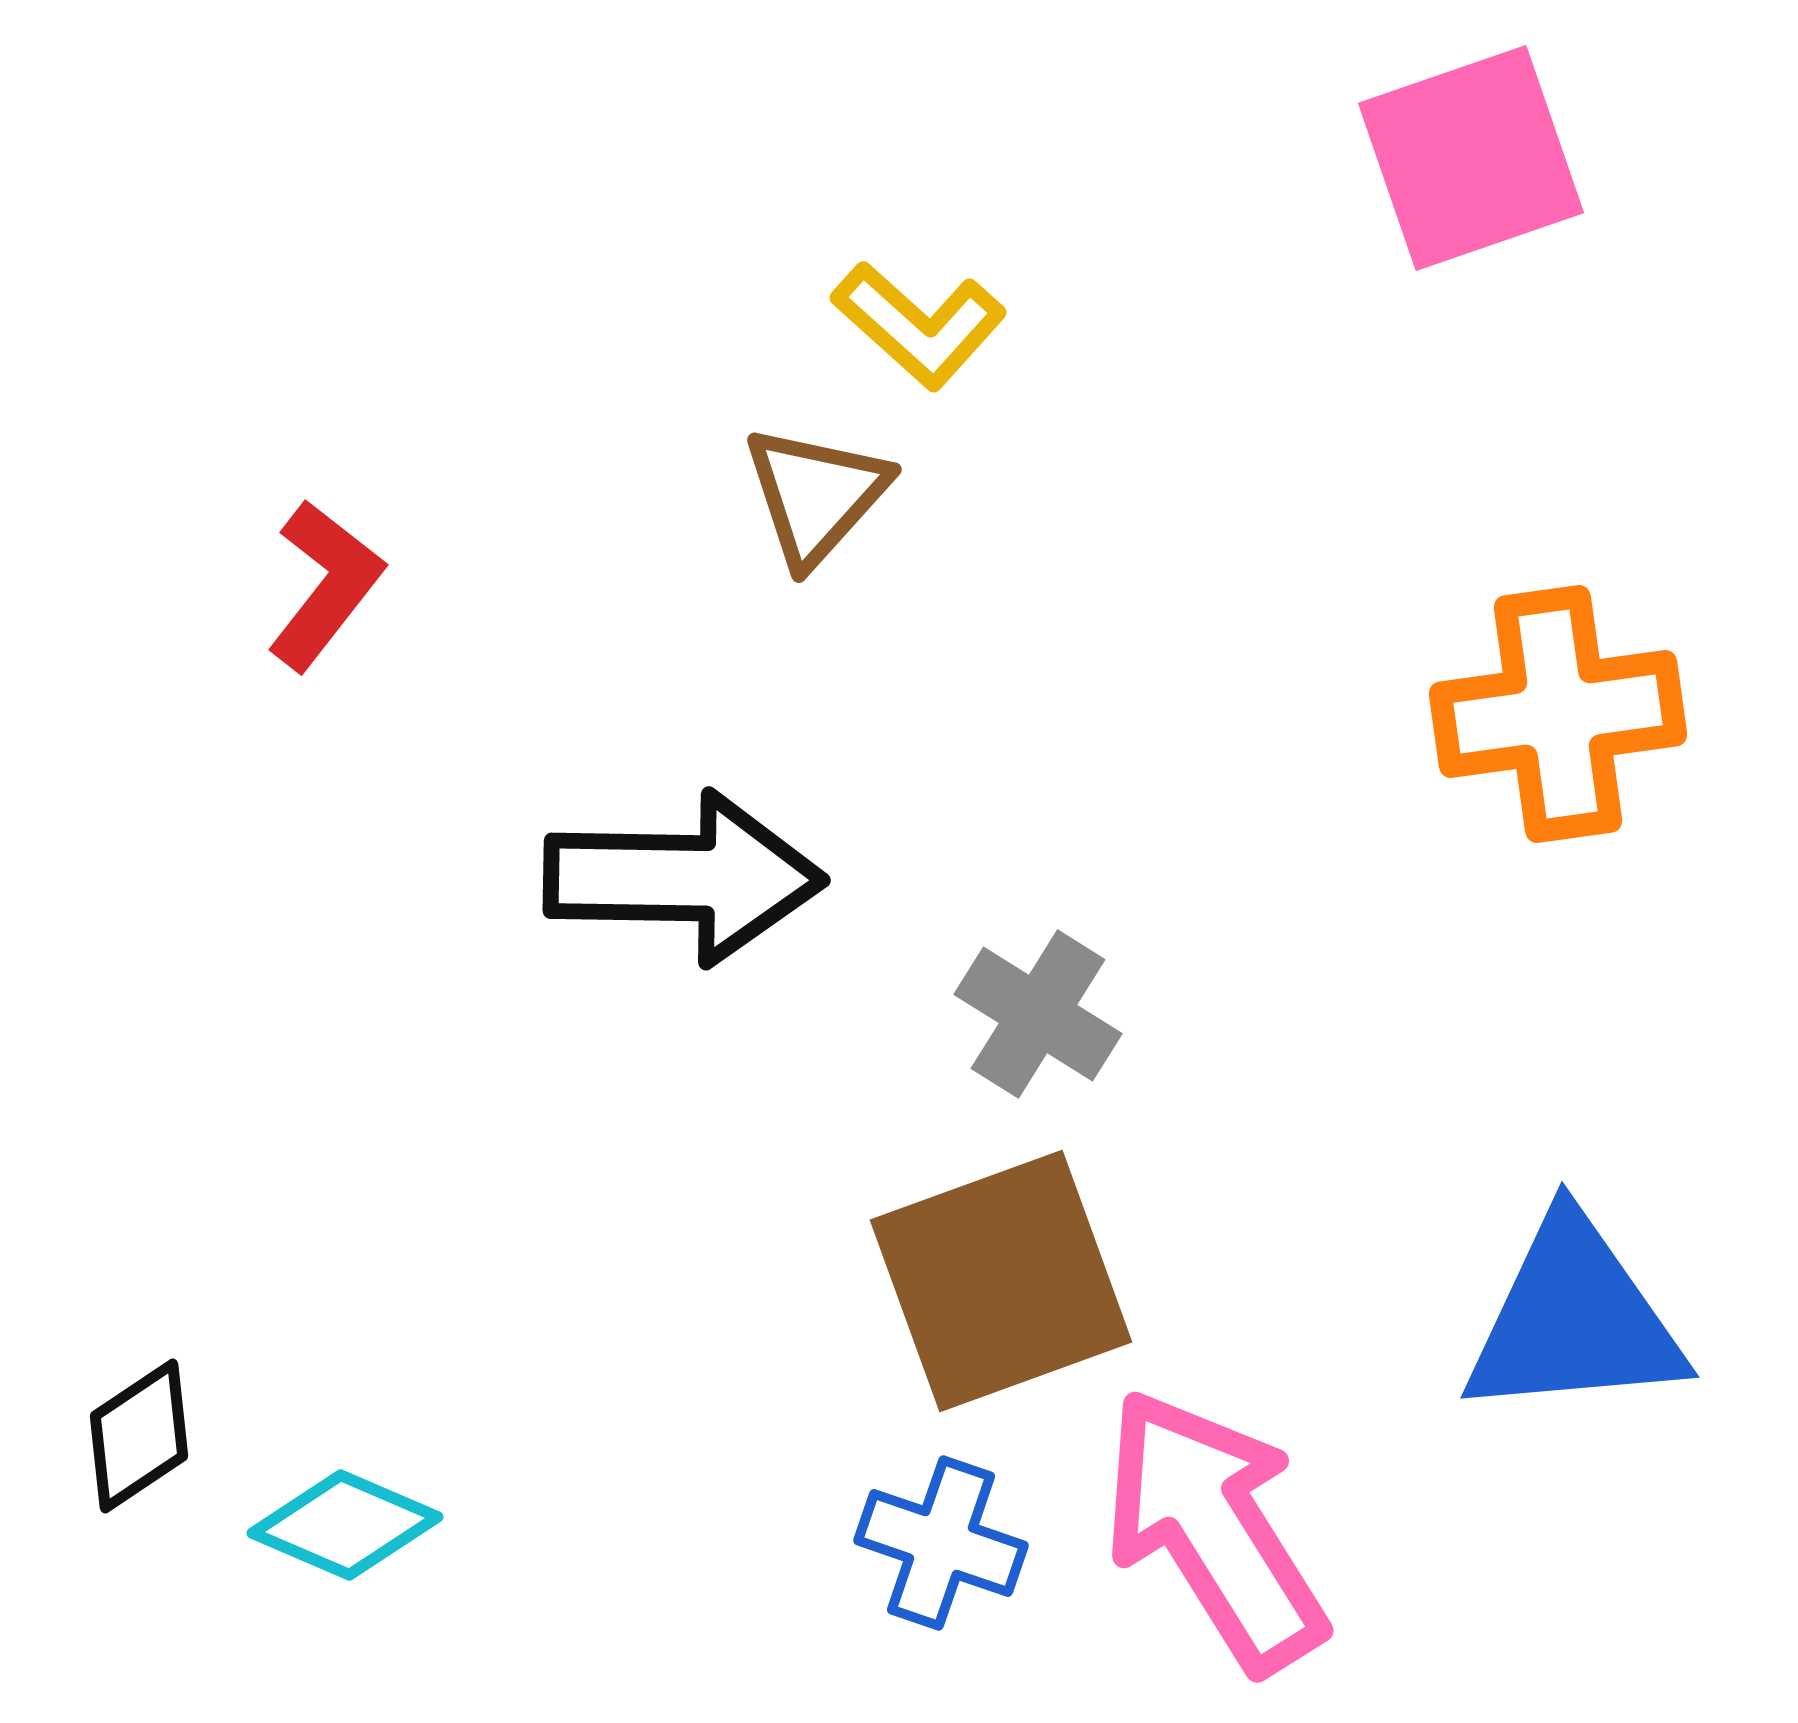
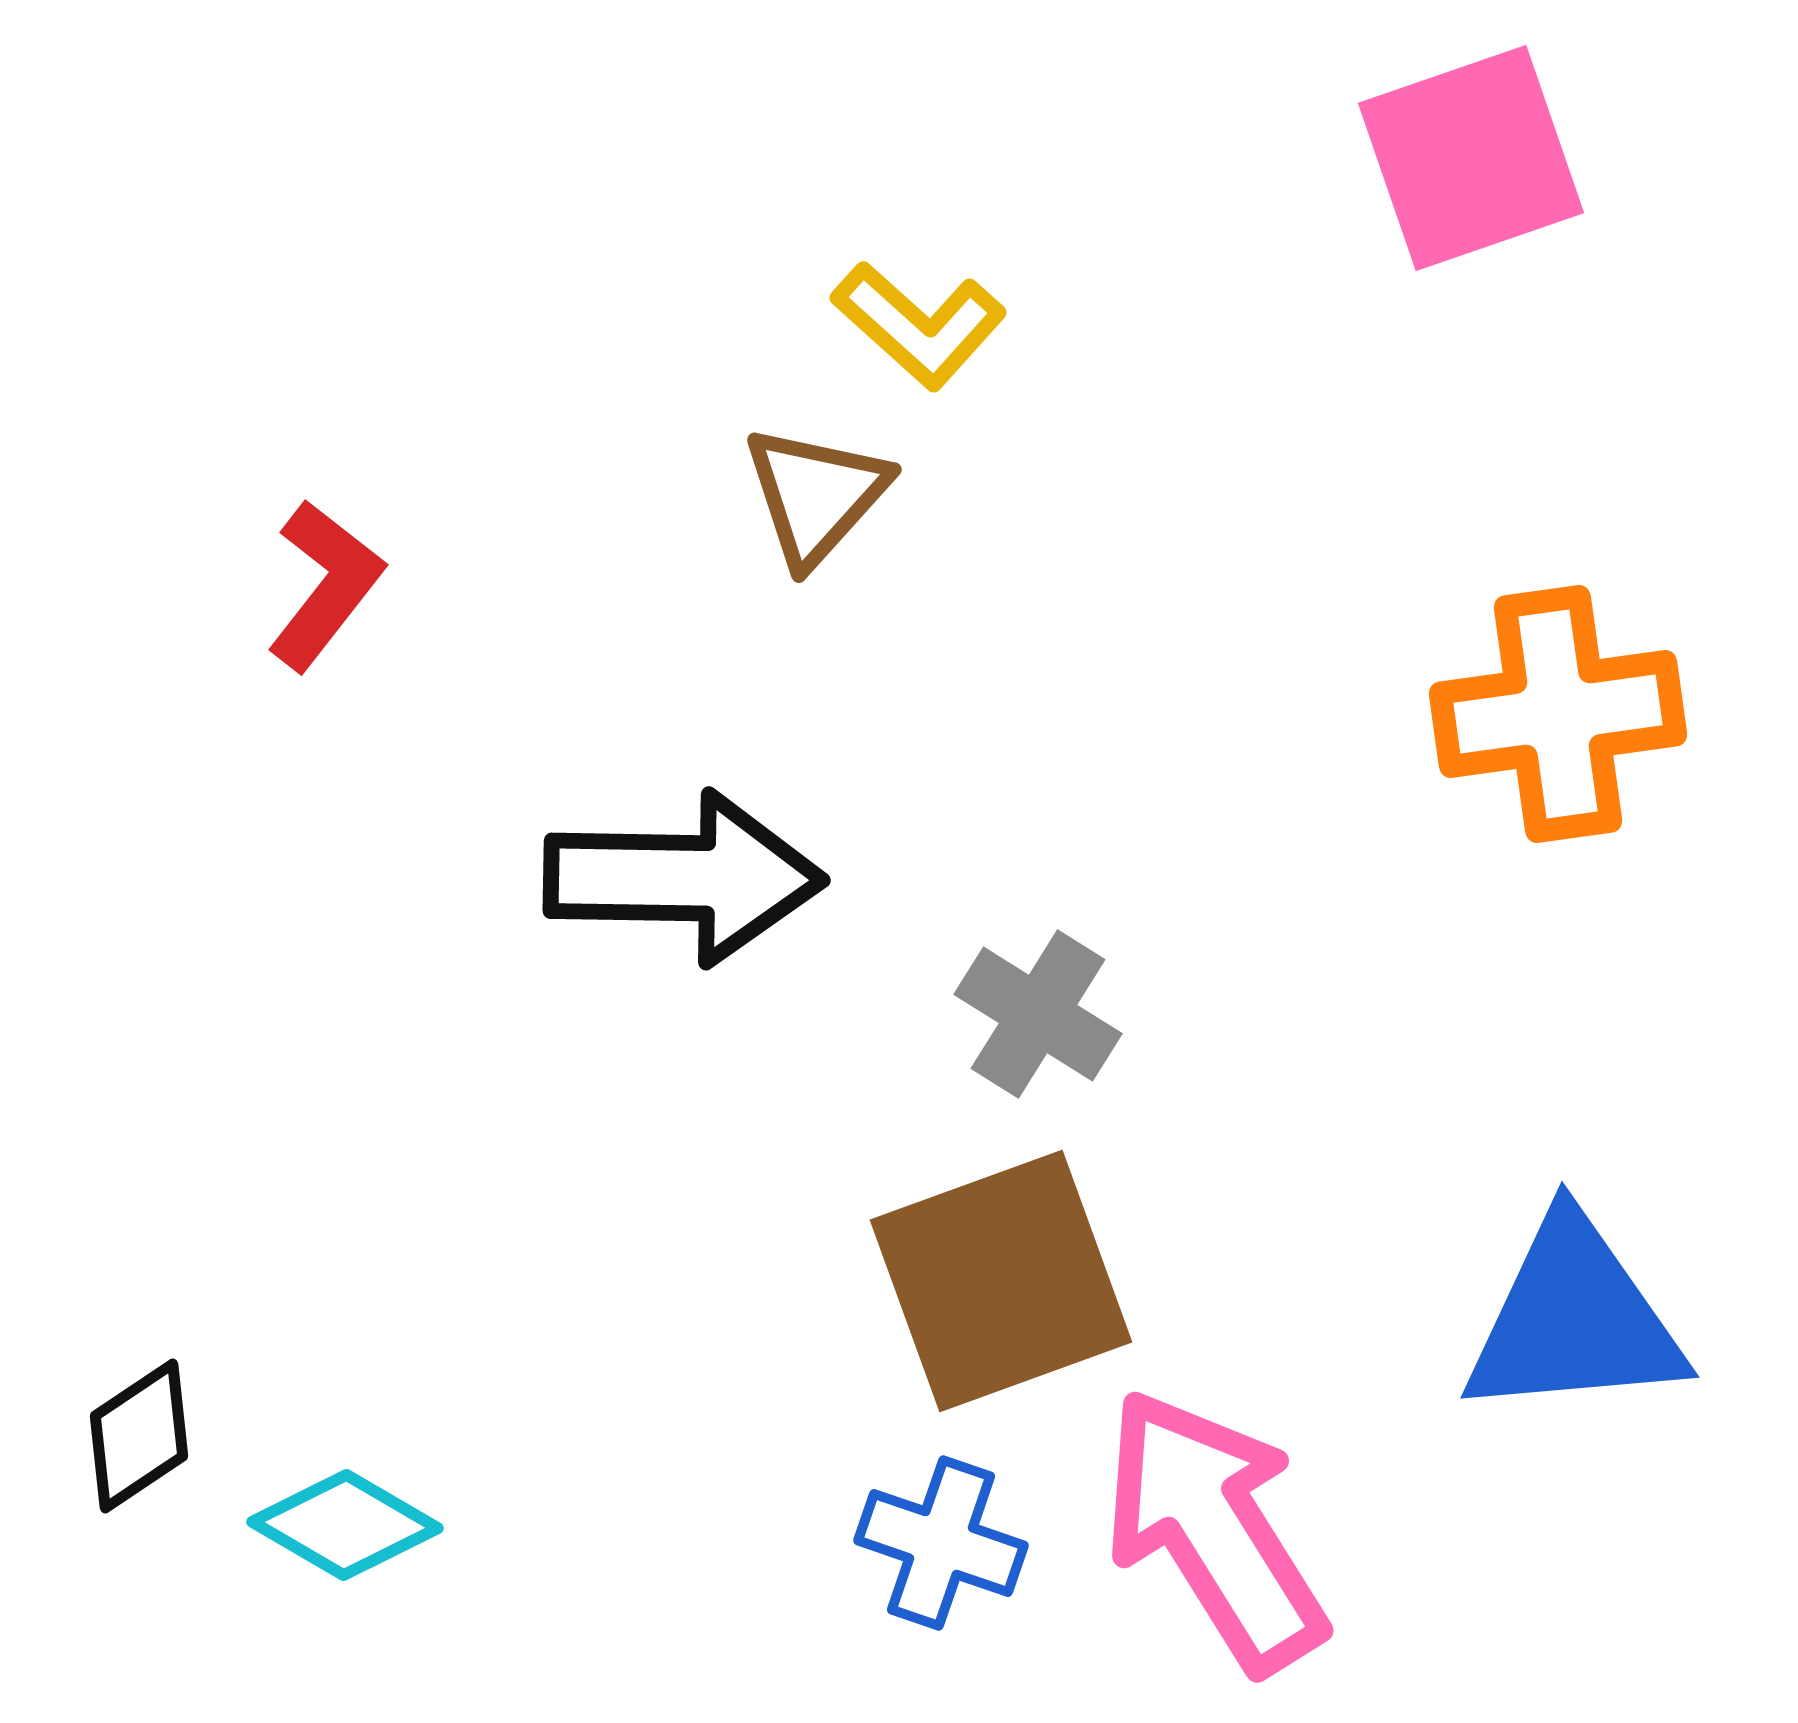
cyan diamond: rotated 7 degrees clockwise
